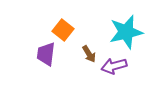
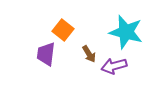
cyan star: rotated 28 degrees clockwise
